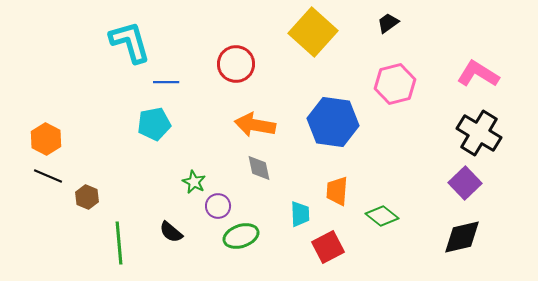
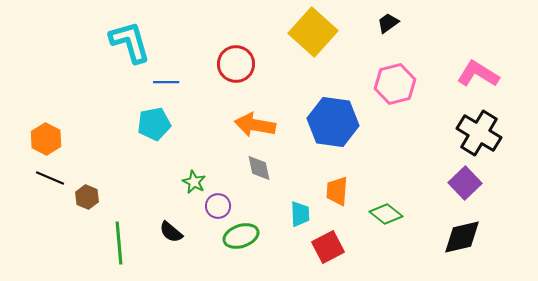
black line: moved 2 px right, 2 px down
green diamond: moved 4 px right, 2 px up
